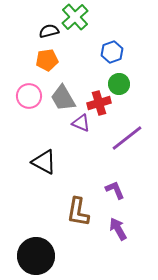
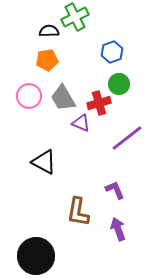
green cross: rotated 16 degrees clockwise
black semicircle: rotated 12 degrees clockwise
purple arrow: rotated 10 degrees clockwise
